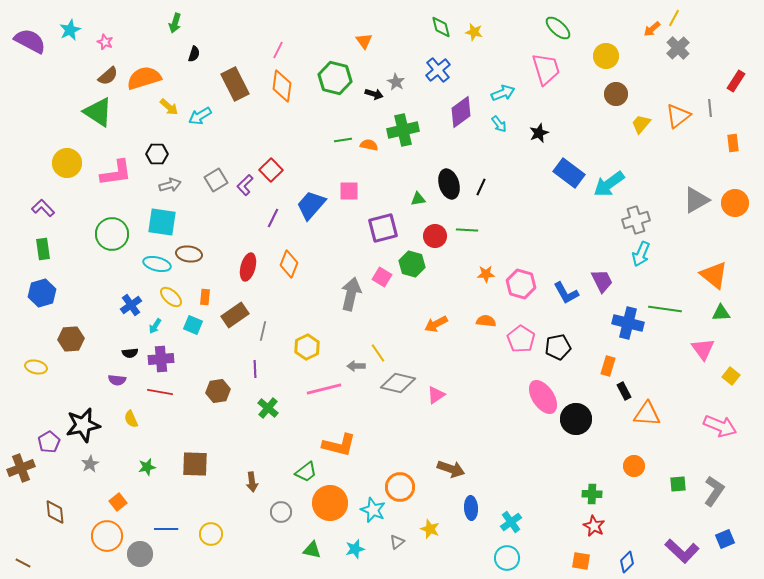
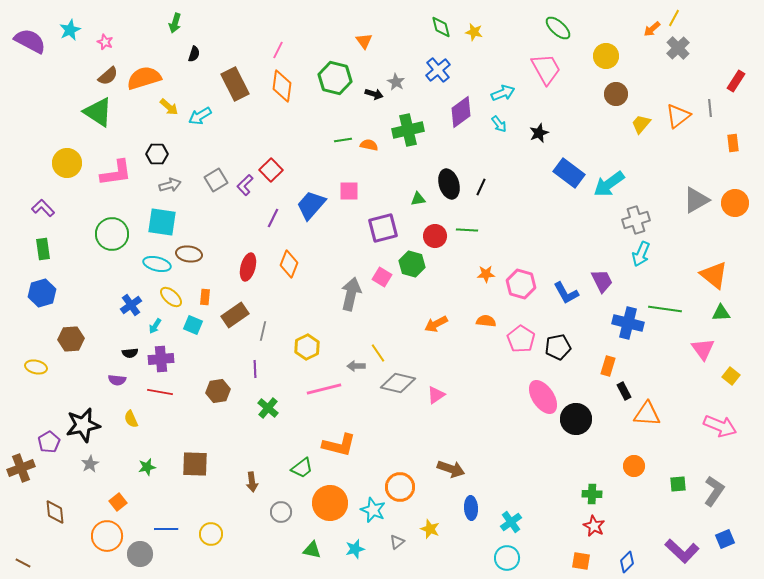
pink trapezoid at (546, 69): rotated 12 degrees counterclockwise
green cross at (403, 130): moved 5 px right
green trapezoid at (306, 472): moved 4 px left, 4 px up
